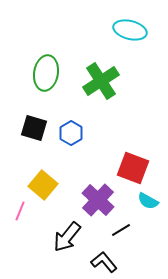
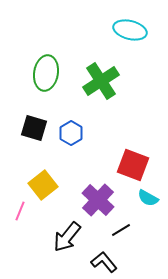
red square: moved 3 px up
yellow square: rotated 12 degrees clockwise
cyan semicircle: moved 3 px up
